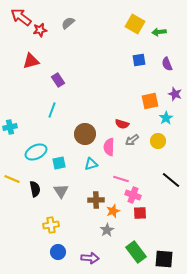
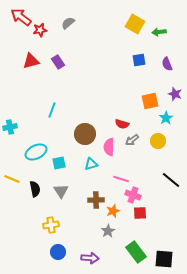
purple rectangle: moved 18 px up
gray star: moved 1 px right, 1 px down
